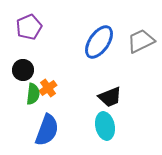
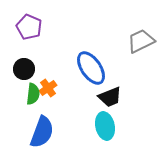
purple pentagon: rotated 25 degrees counterclockwise
blue ellipse: moved 8 px left, 26 px down; rotated 68 degrees counterclockwise
black circle: moved 1 px right, 1 px up
blue semicircle: moved 5 px left, 2 px down
